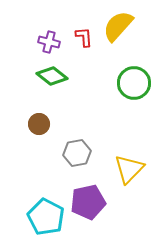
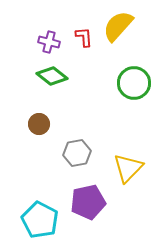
yellow triangle: moved 1 px left, 1 px up
cyan pentagon: moved 6 px left, 3 px down
